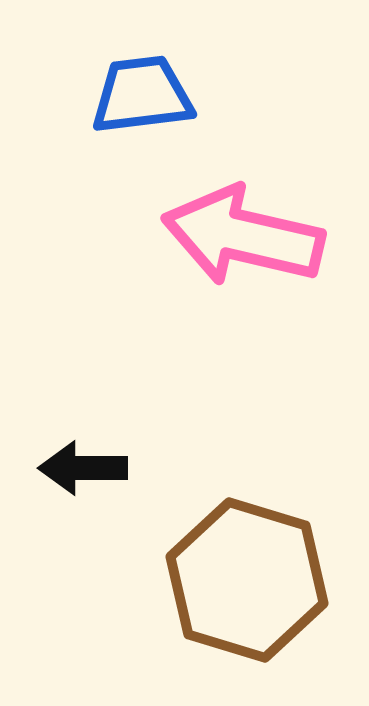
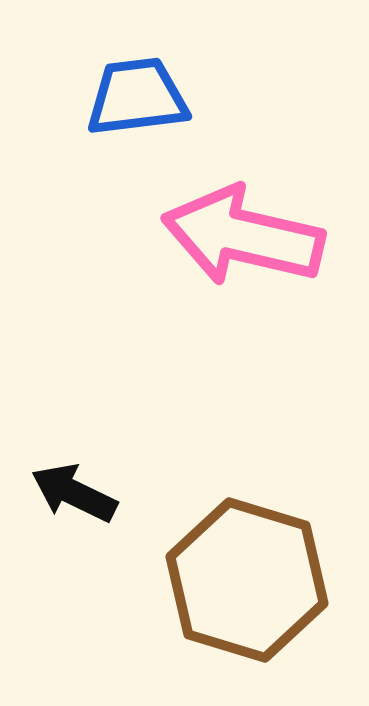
blue trapezoid: moved 5 px left, 2 px down
black arrow: moved 9 px left, 25 px down; rotated 26 degrees clockwise
